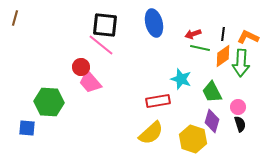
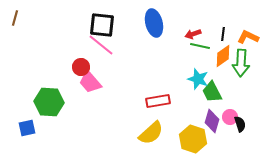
black square: moved 3 px left
green line: moved 2 px up
cyan star: moved 17 px right
pink circle: moved 8 px left, 10 px down
blue square: rotated 18 degrees counterclockwise
